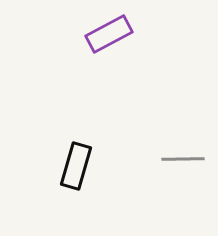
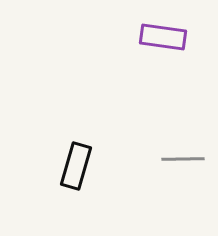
purple rectangle: moved 54 px right, 3 px down; rotated 36 degrees clockwise
